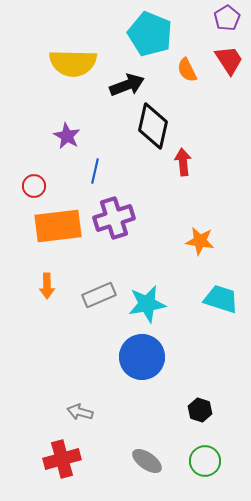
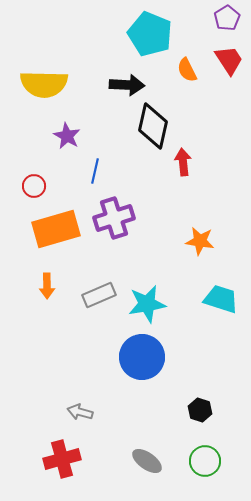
yellow semicircle: moved 29 px left, 21 px down
black arrow: rotated 24 degrees clockwise
orange rectangle: moved 2 px left, 3 px down; rotated 9 degrees counterclockwise
